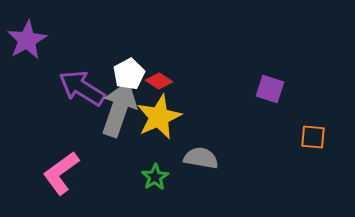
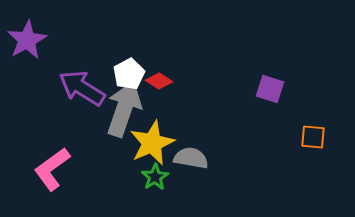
gray arrow: moved 5 px right
yellow star: moved 7 px left, 26 px down
gray semicircle: moved 10 px left
pink L-shape: moved 9 px left, 4 px up
